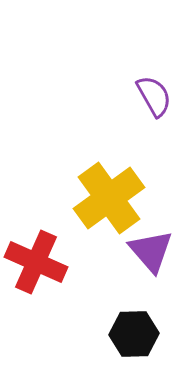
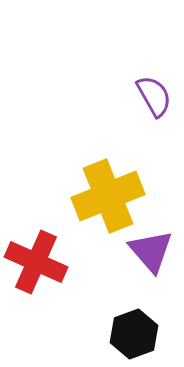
yellow cross: moved 1 px left, 2 px up; rotated 14 degrees clockwise
black hexagon: rotated 18 degrees counterclockwise
